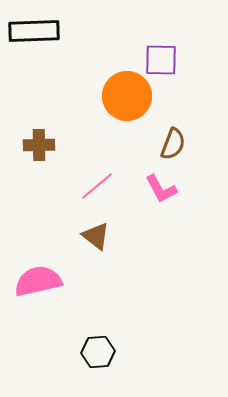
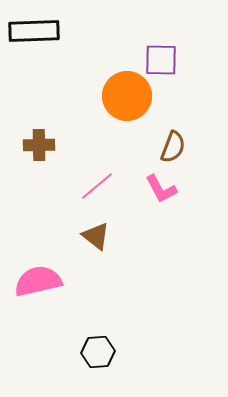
brown semicircle: moved 3 px down
